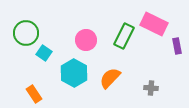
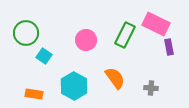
pink rectangle: moved 2 px right
green rectangle: moved 1 px right, 1 px up
purple rectangle: moved 8 px left, 1 px down
cyan square: moved 3 px down
cyan hexagon: moved 13 px down
orange semicircle: moved 5 px right; rotated 100 degrees clockwise
orange rectangle: rotated 48 degrees counterclockwise
